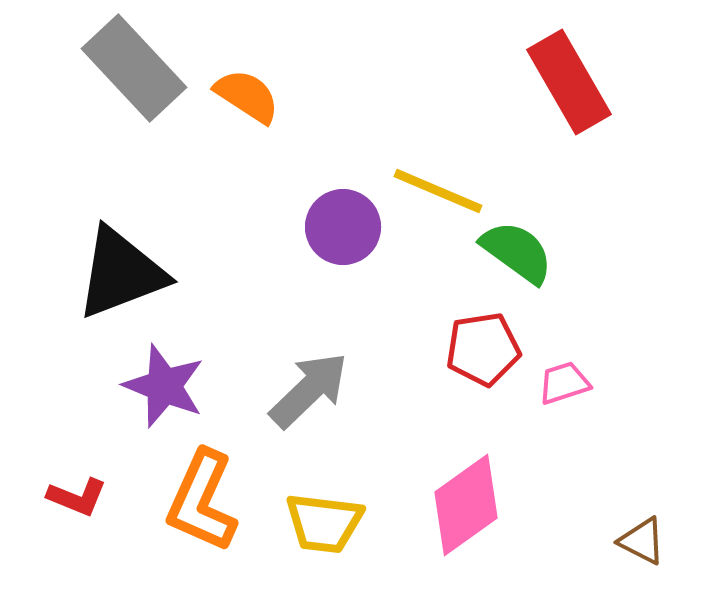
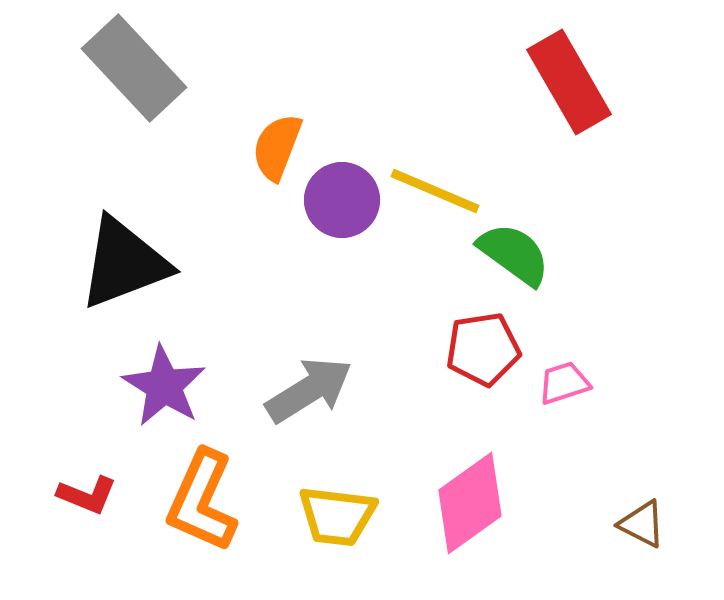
orange semicircle: moved 30 px right, 51 px down; rotated 102 degrees counterclockwise
yellow line: moved 3 px left
purple circle: moved 1 px left, 27 px up
green semicircle: moved 3 px left, 2 px down
black triangle: moved 3 px right, 10 px up
purple star: rotated 10 degrees clockwise
gray arrow: rotated 12 degrees clockwise
red L-shape: moved 10 px right, 2 px up
pink diamond: moved 4 px right, 2 px up
yellow trapezoid: moved 13 px right, 7 px up
brown triangle: moved 17 px up
